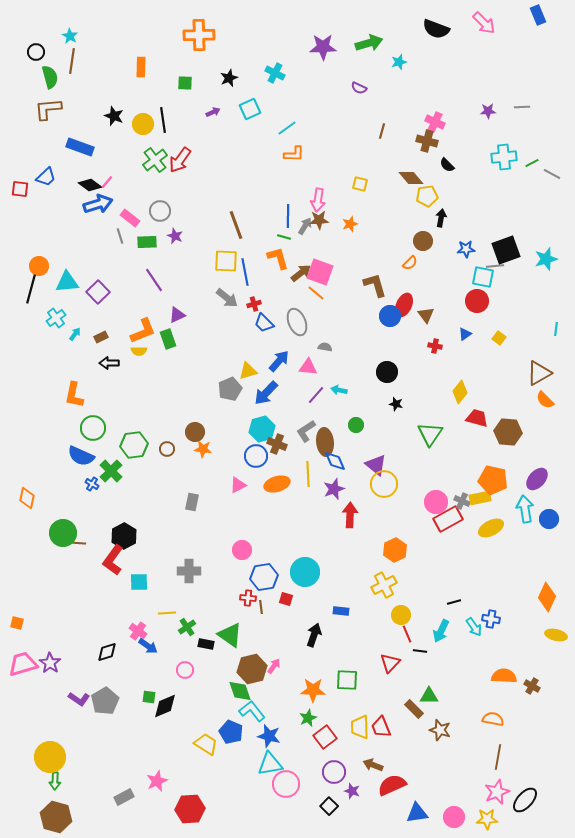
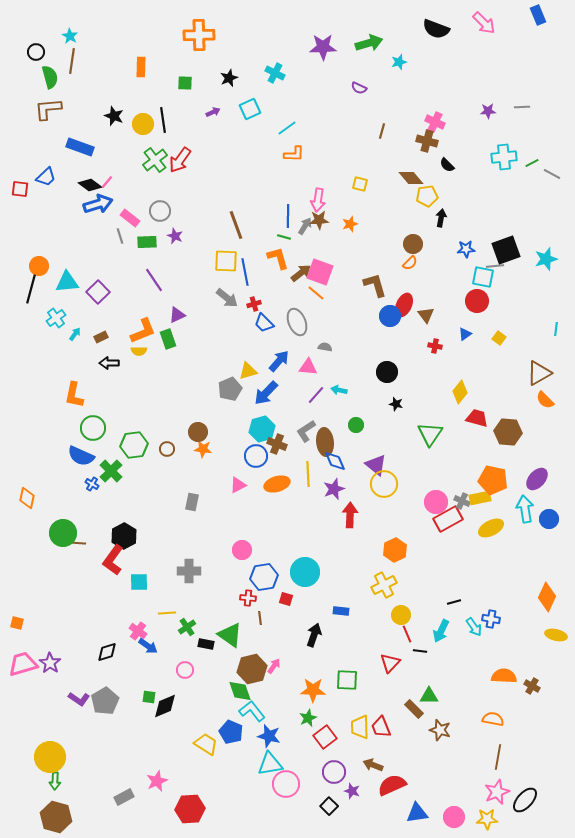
brown circle at (423, 241): moved 10 px left, 3 px down
brown circle at (195, 432): moved 3 px right
brown line at (261, 607): moved 1 px left, 11 px down
